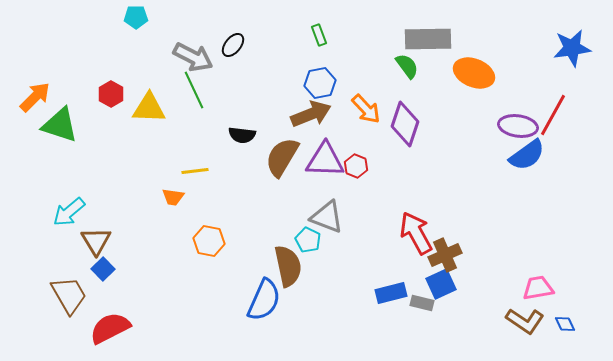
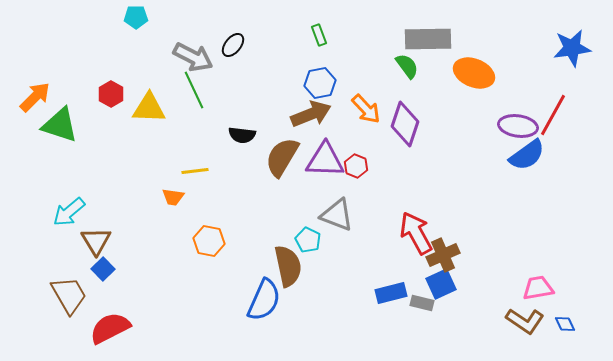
gray triangle at (327, 217): moved 10 px right, 2 px up
brown cross at (445, 255): moved 2 px left
